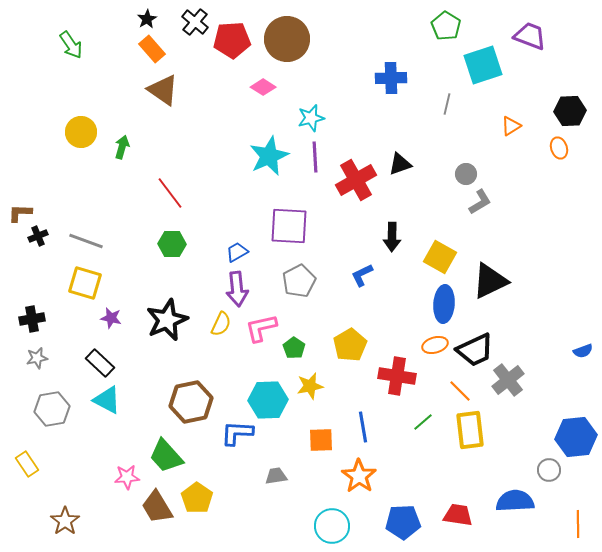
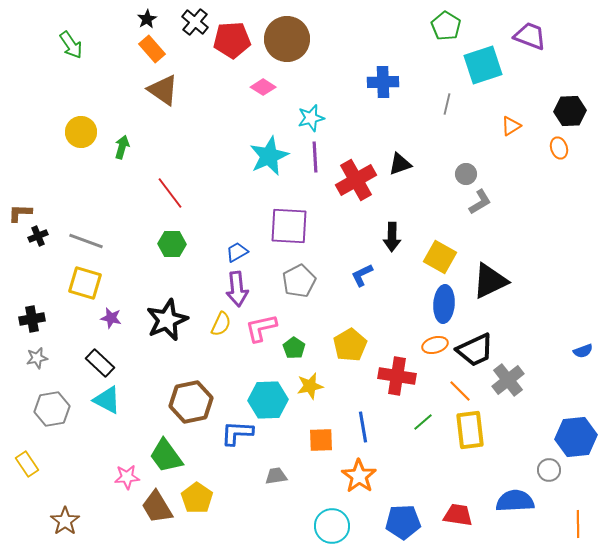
blue cross at (391, 78): moved 8 px left, 4 px down
green trapezoid at (166, 456): rotated 6 degrees clockwise
